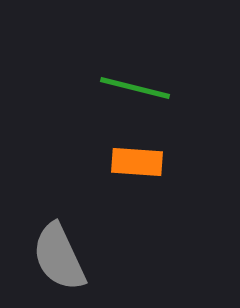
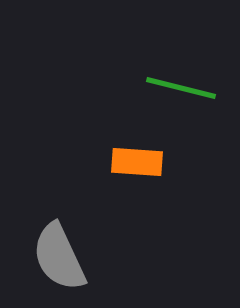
green line: moved 46 px right
